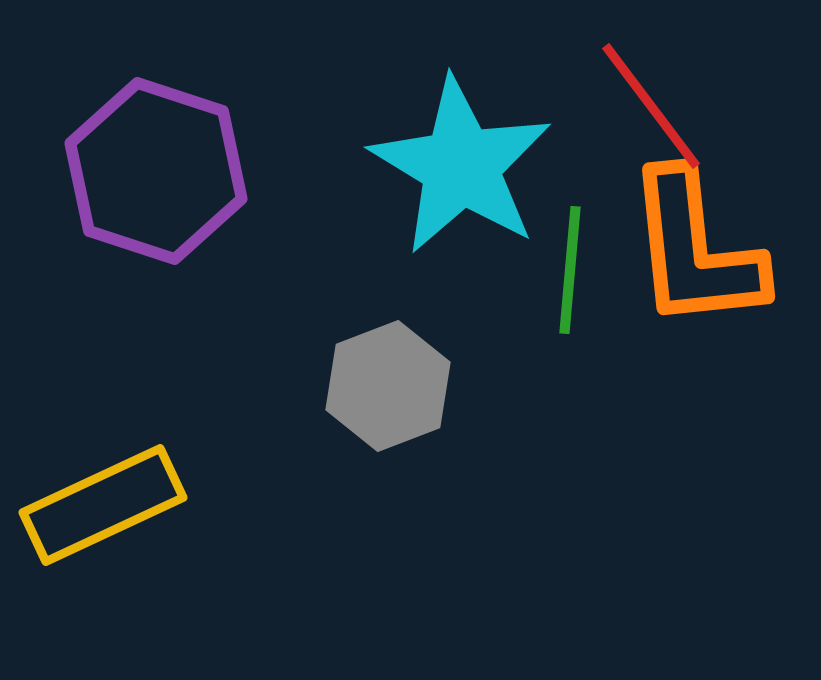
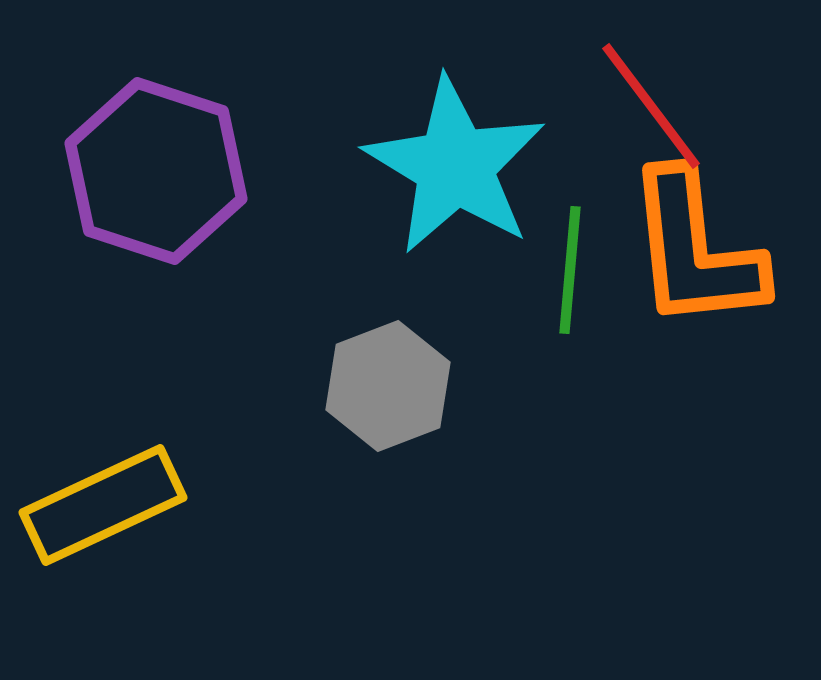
cyan star: moved 6 px left
